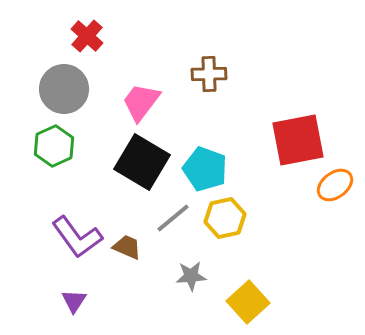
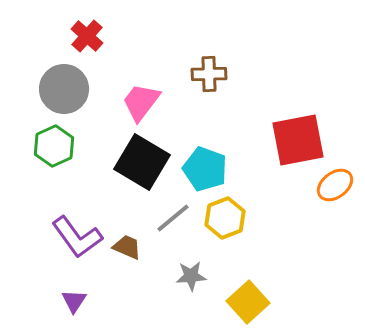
yellow hexagon: rotated 9 degrees counterclockwise
